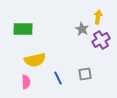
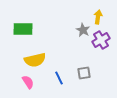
gray star: moved 1 px right, 1 px down
gray square: moved 1 px left, 1 px up
blue line: moved 1 px right
pink semicircle: moved 2 px right; rotated 32 degrees counterclockwise
